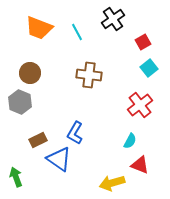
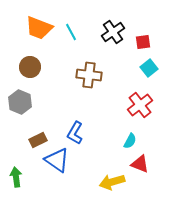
black cross: moved 13 px down
cyan line: moved 6 px left
red square: rotated 21 degrees clockwise
brown circle: moved 6 px up
blue triangle: moved 2 px left, 1 px down
red triangle: moved 1 px up
green arrow: rotated 12 degrees clockwise
yellow arrow: moved 1 px up
